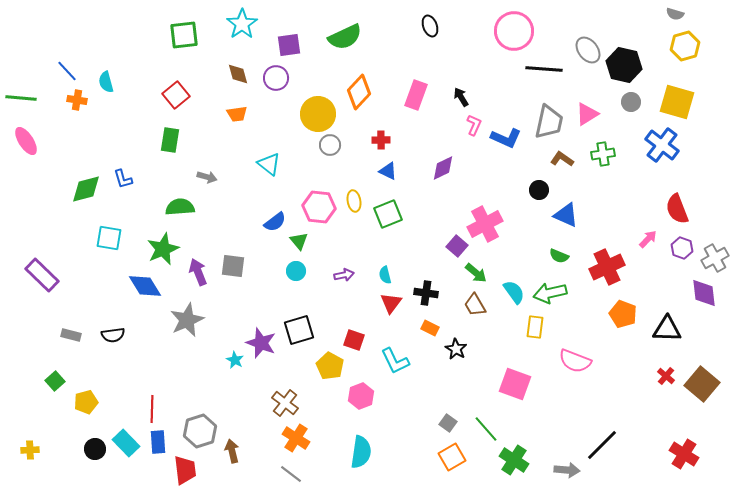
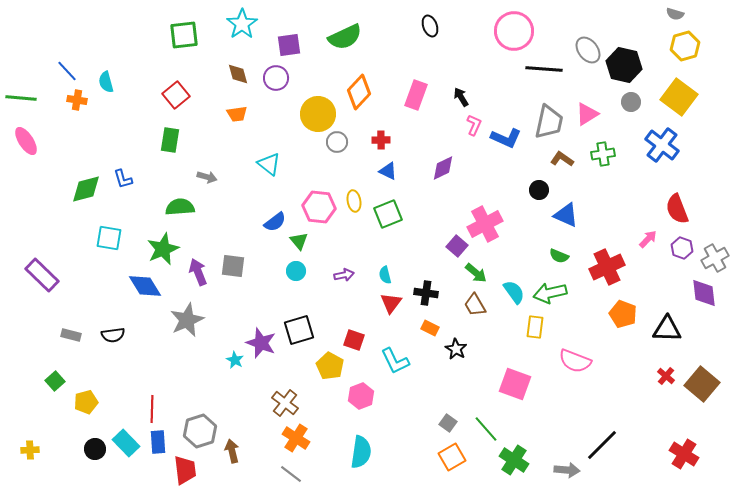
yellow square at (677, 102): moved 2 px right, 5 px up; rotated 21 degrees clockwise
gray circle at (330, 145): moved 7 px right, 3 px up
